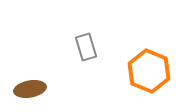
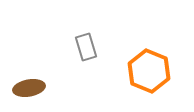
brown ellipse: moved 1 px left, 1 px up
